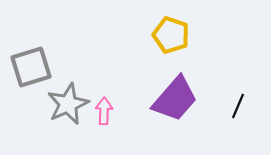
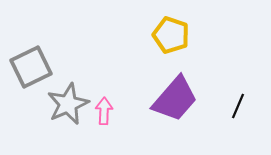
gray square: rotated 9 degrees counterclockwise
